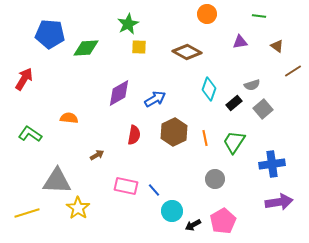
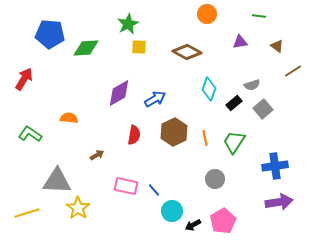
blue cross: moved 3 px right, 2 px down
